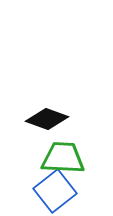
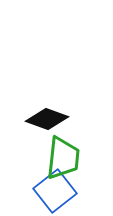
green trapezoid: rotated 93 degrees clockwise
